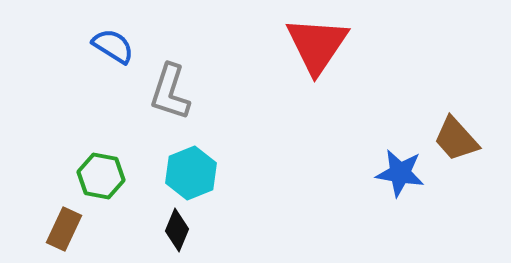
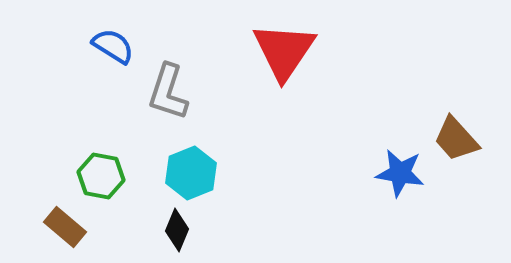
red triangle: moved 33 px left, 6 px down
gray L-shape: moved 2 px left
brown rectangle: moved 1 px right, 2 px up; rotated 75 degrees counterclockwise
